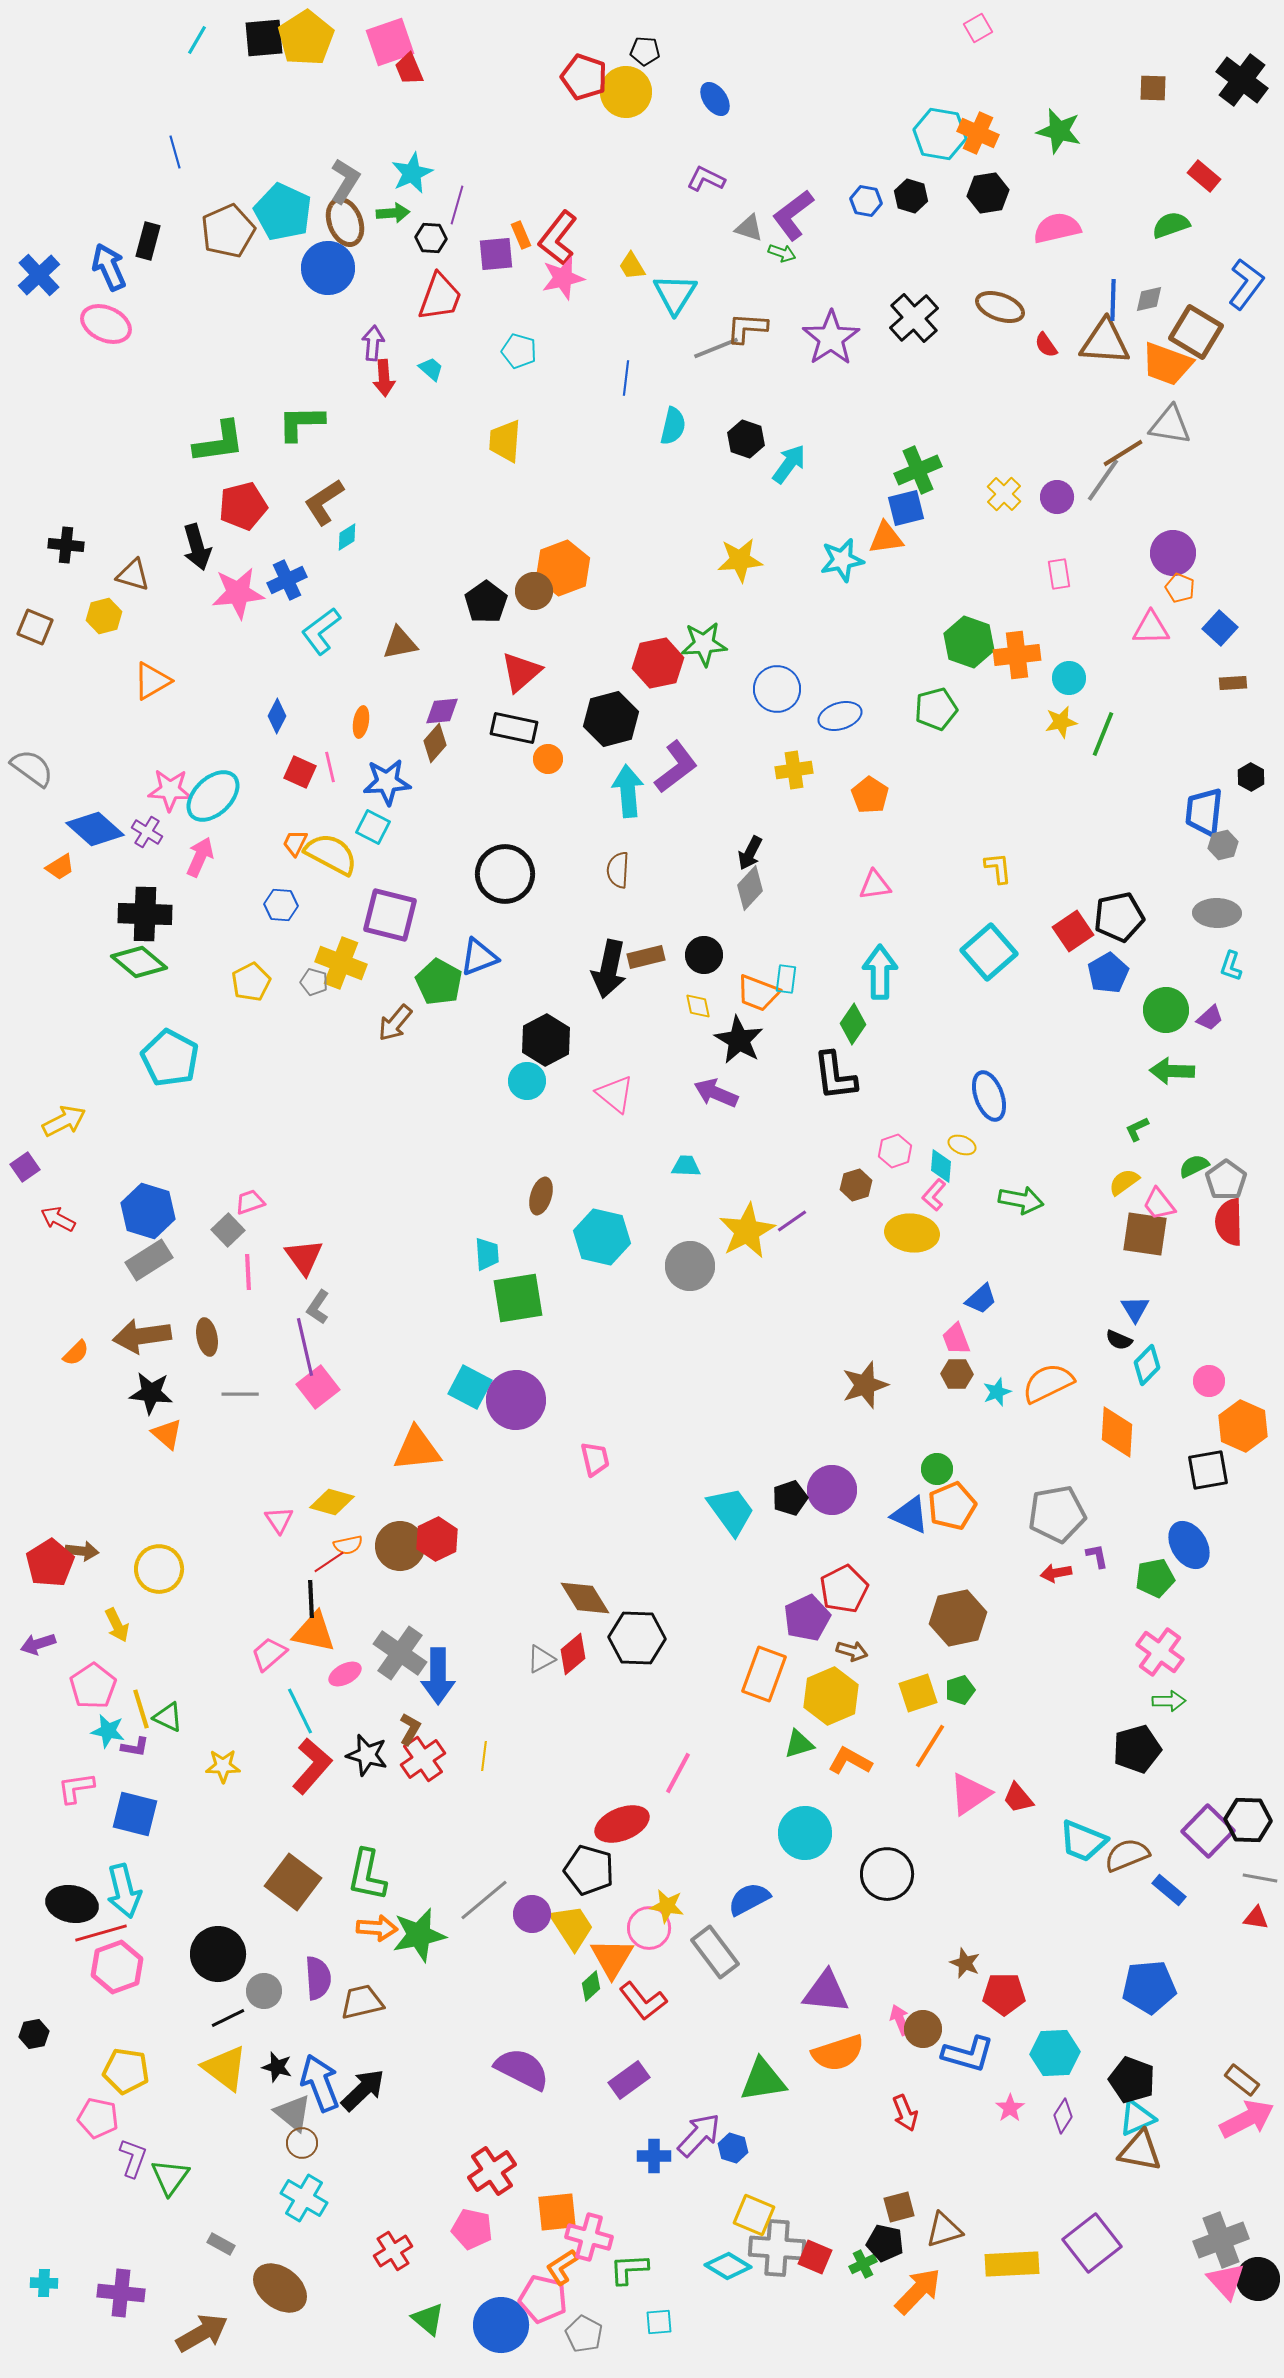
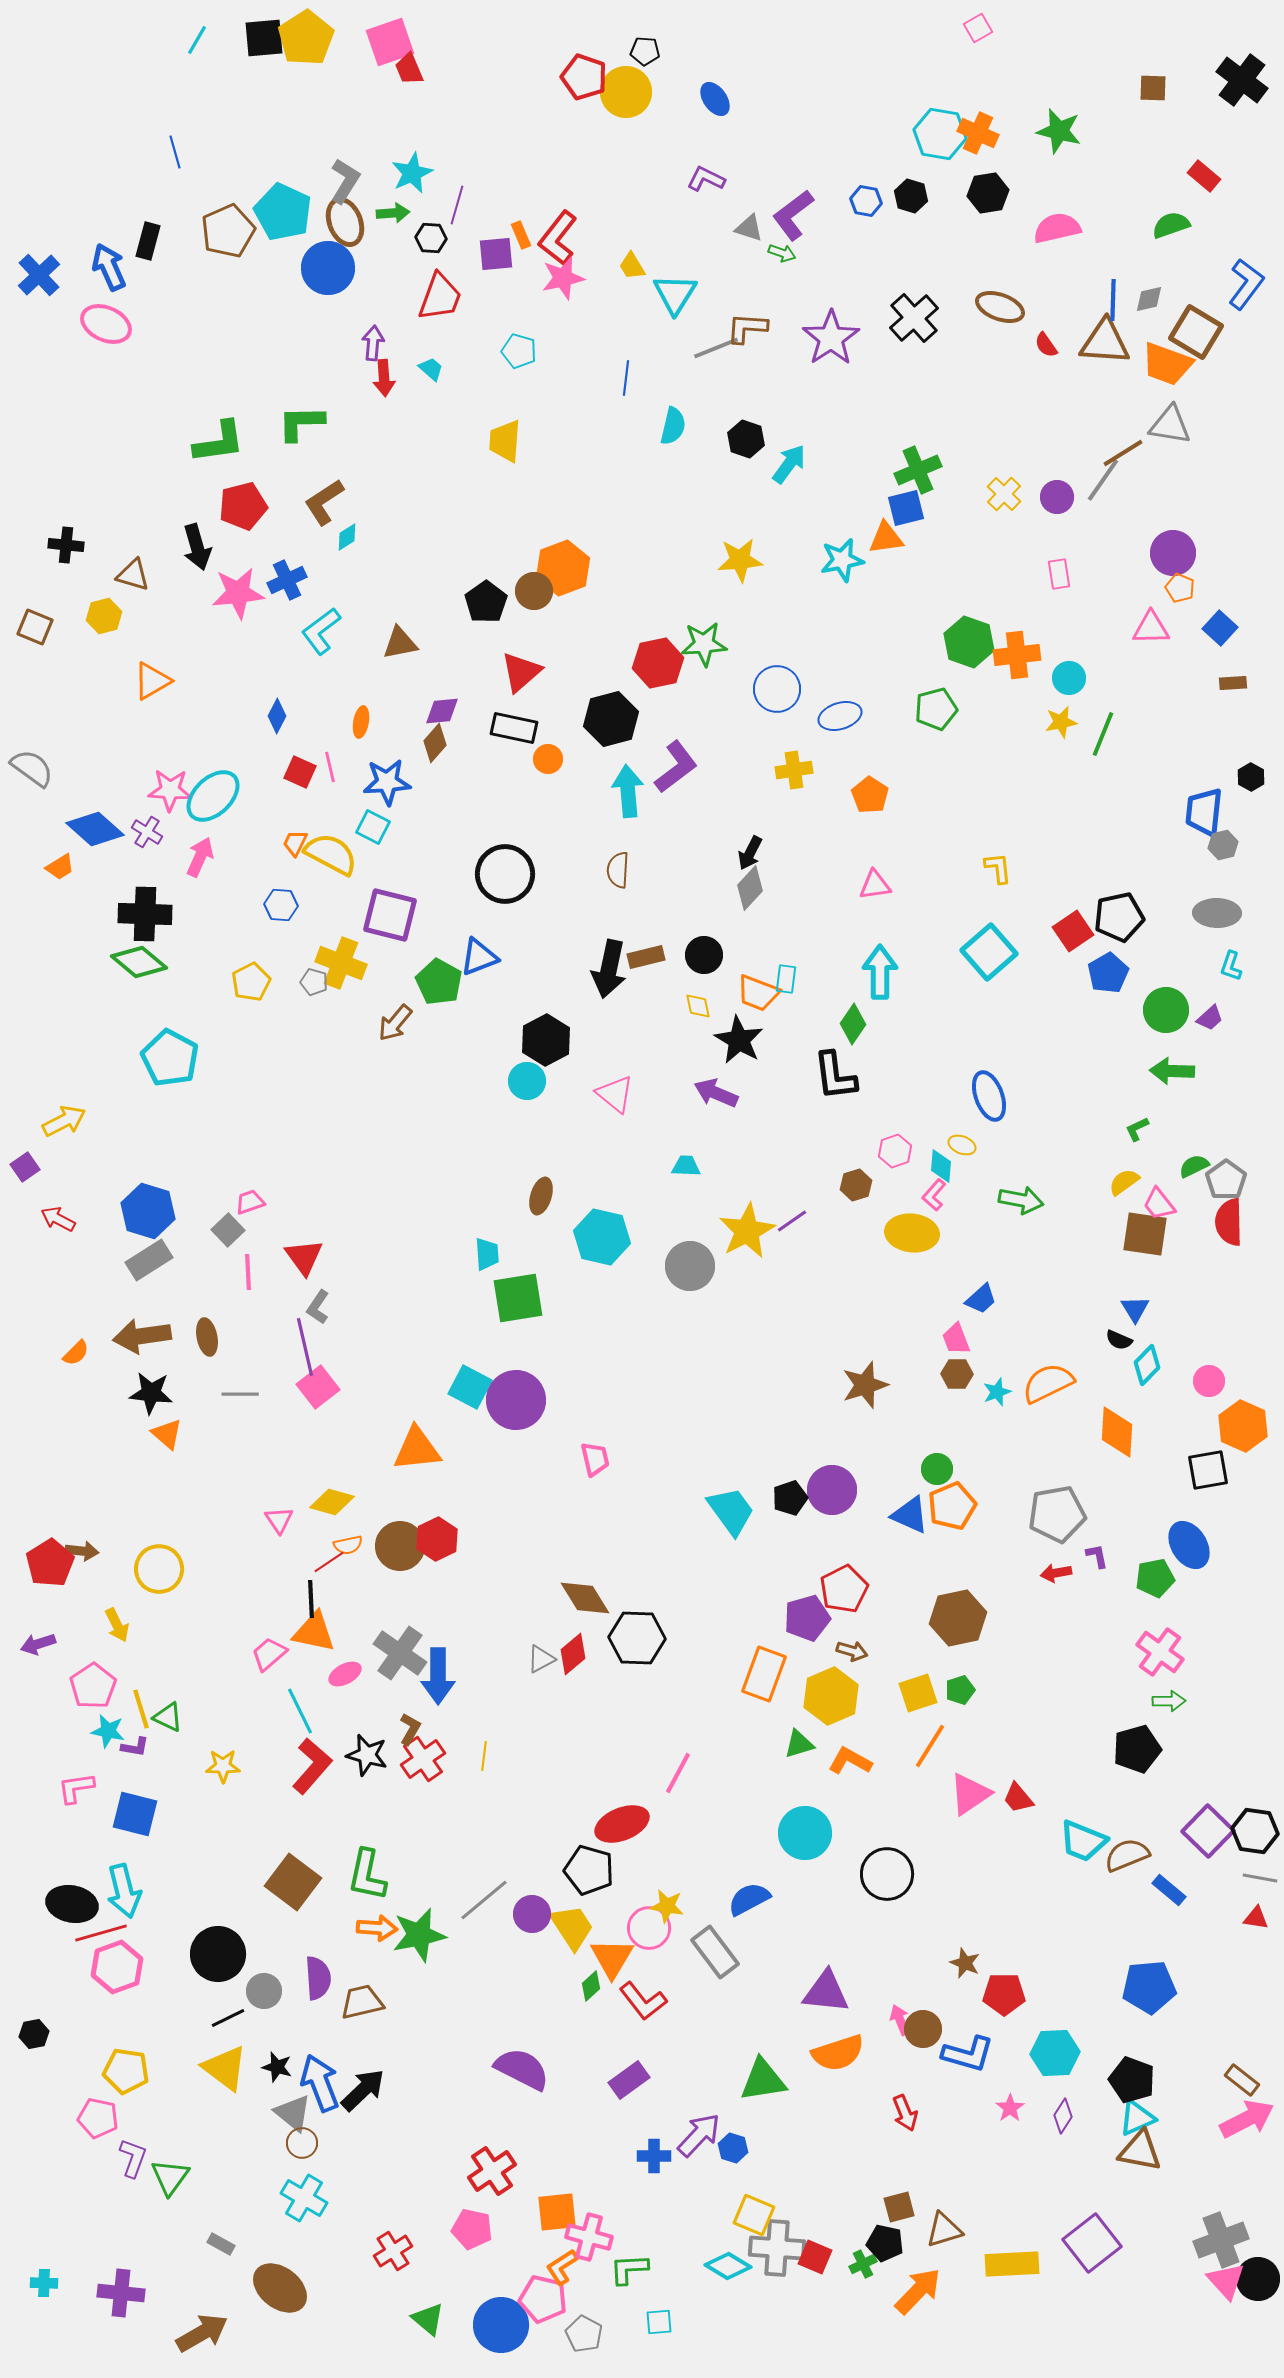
purple pentagon at (807, 1618): rotated 9 degrees clockwise
black hexagon at (1248, 1820): moved 7 px right, 11 px down; rotated 6 degrees clockwise
